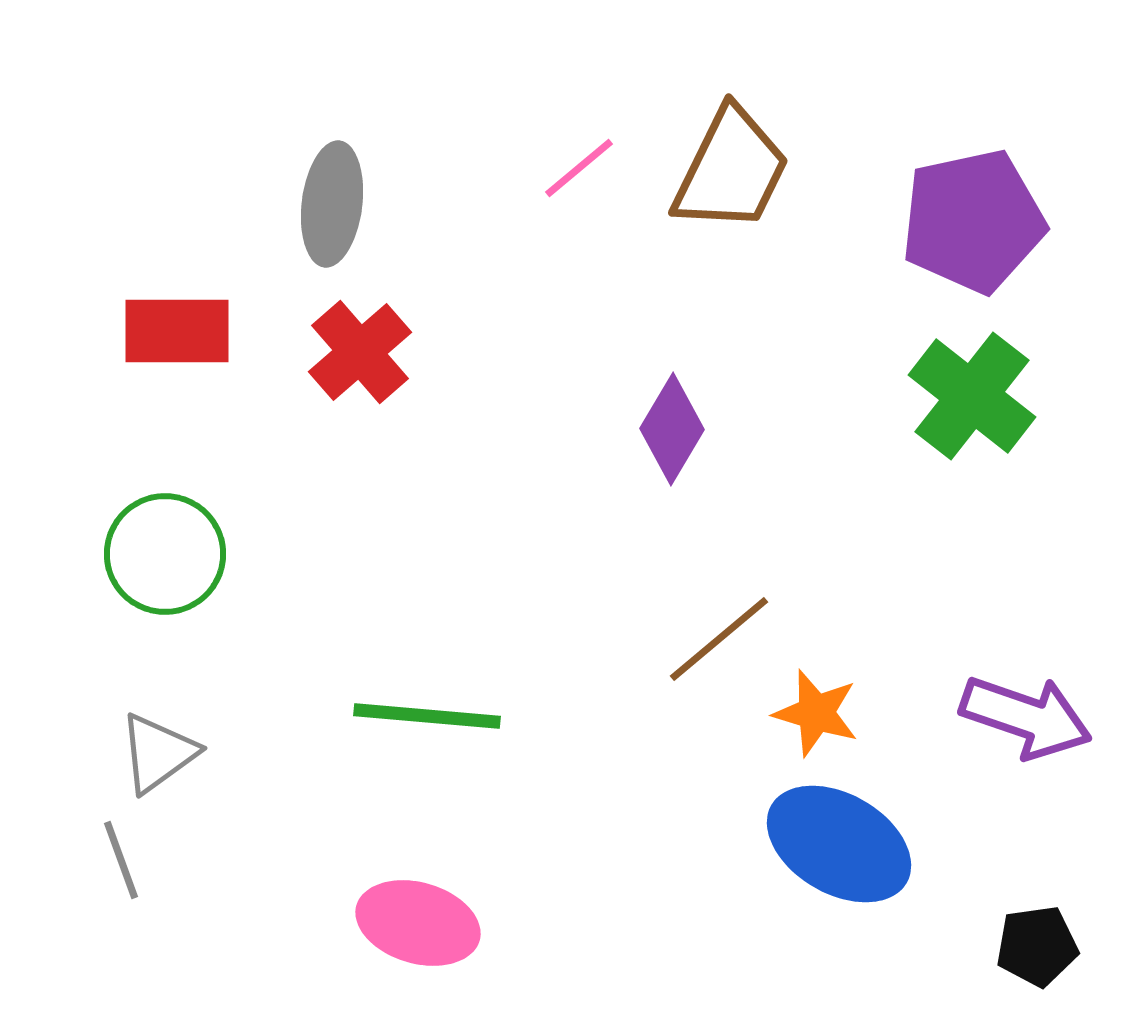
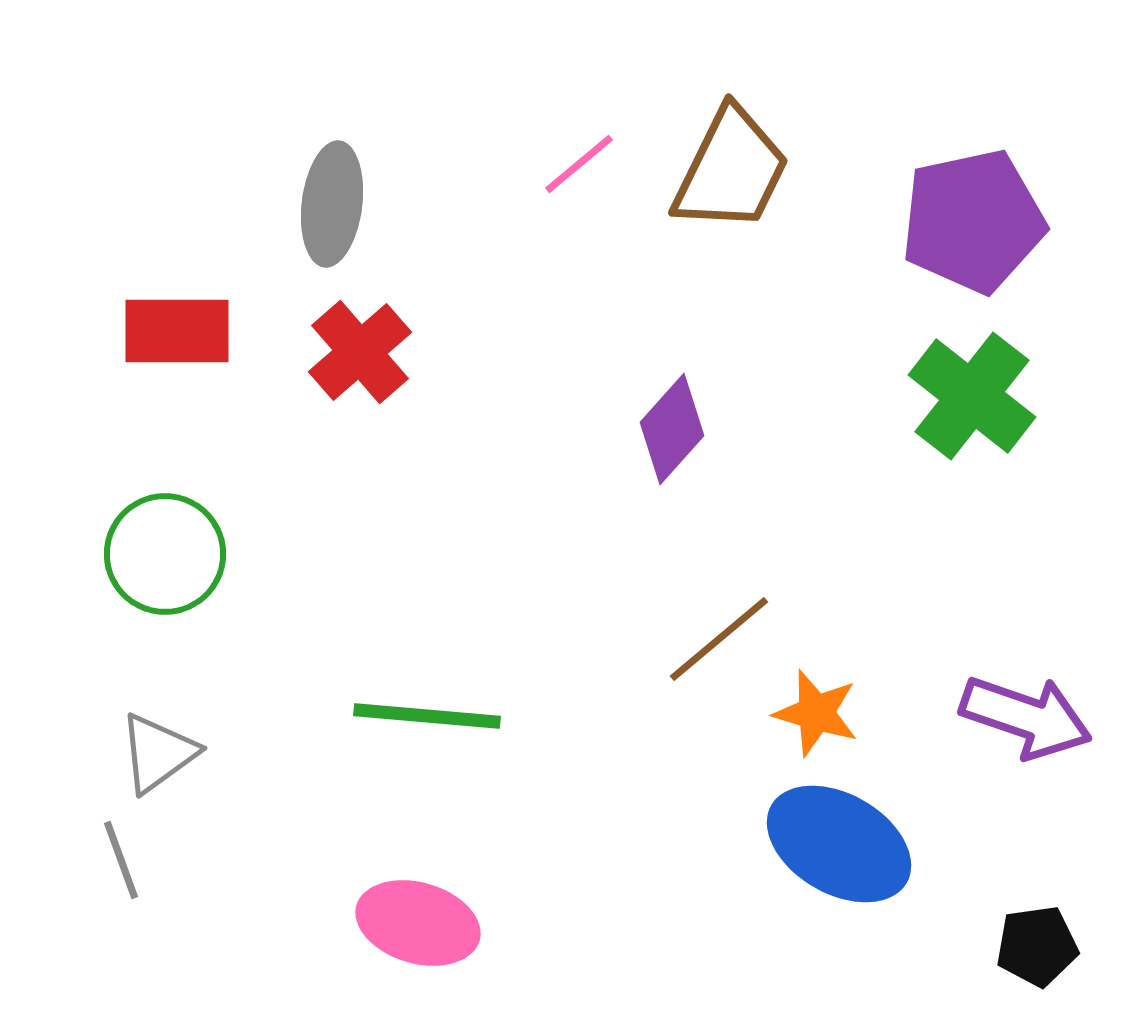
pink line: moved 4 px up
purple diamond: rotated 11 degrees clockwise
